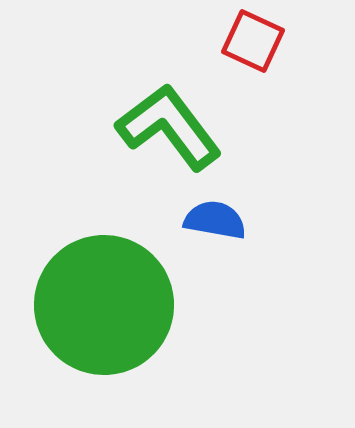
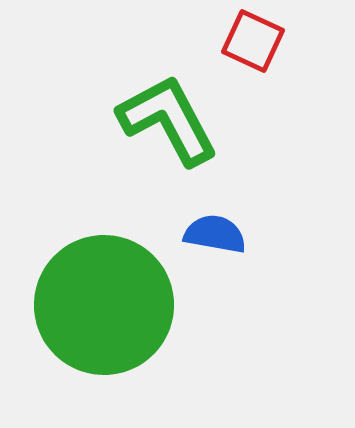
green L-shape: moved 1 px left, 7 px up; rotated 9 degrees clockwise
blue semicircle: moved 14 px down
